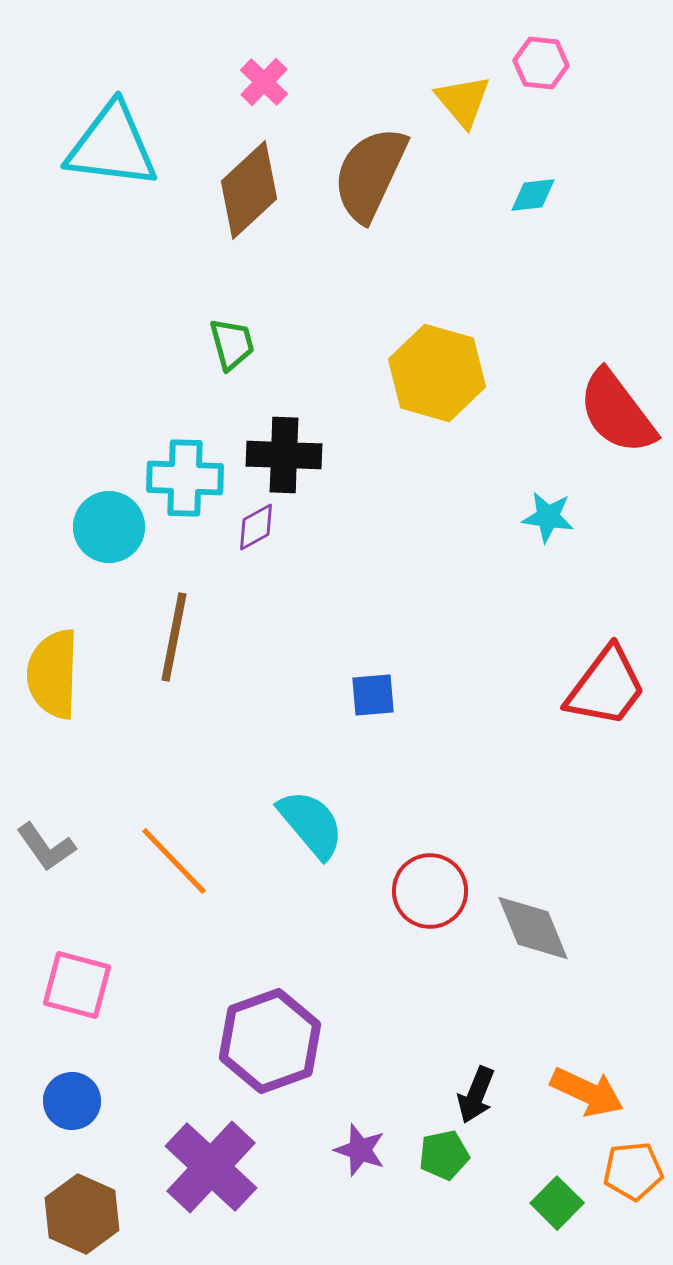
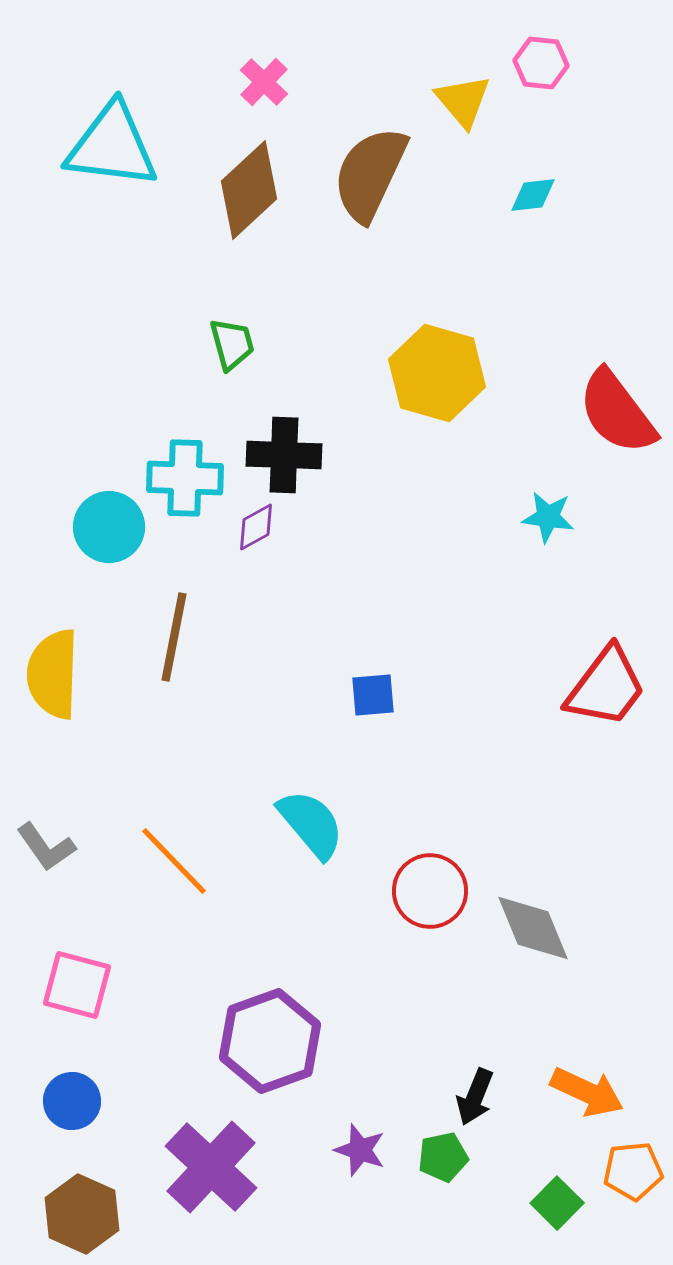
black arrow: moved 1 px left, 2 px down
green pentagon: moved 1 px left, 2 px down
